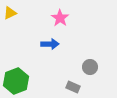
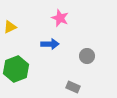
yellow triangle: moved 14 px down
pink star: rotated 12 degrees counterclockwise
gray circle: moved 3 px left, 11 px up
green hexagon: moved 12 px up
